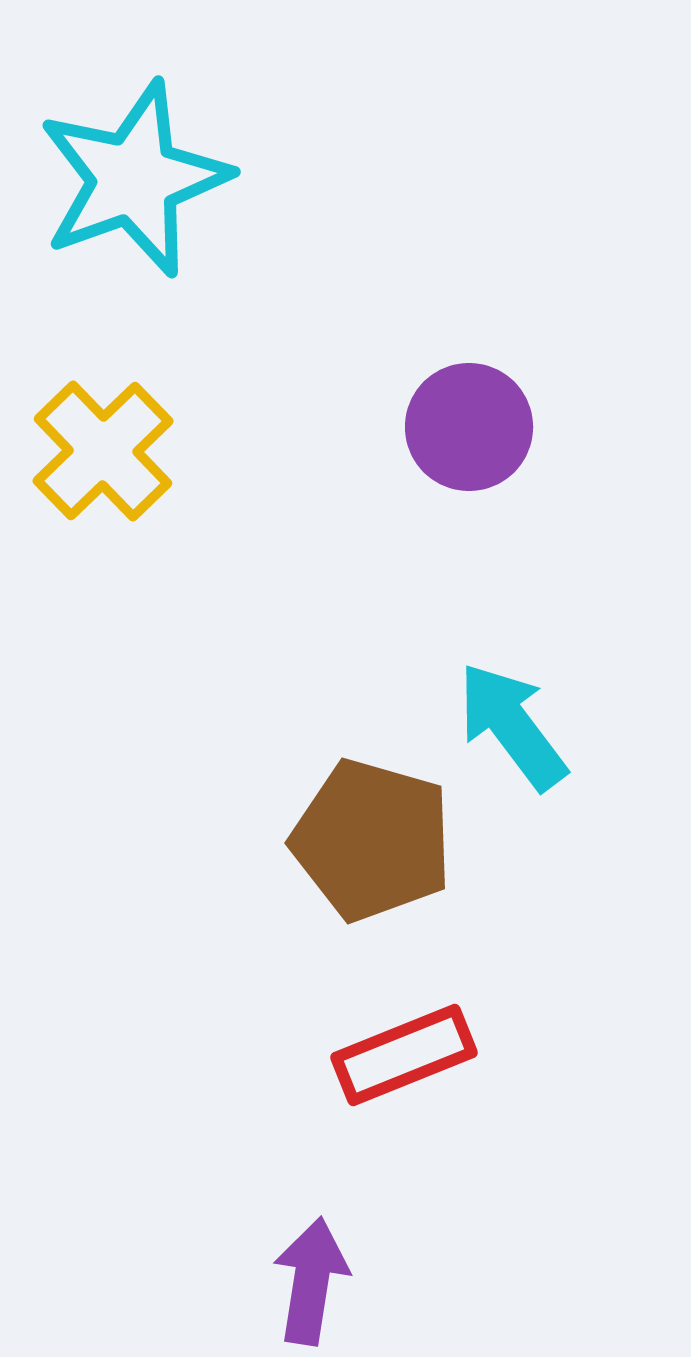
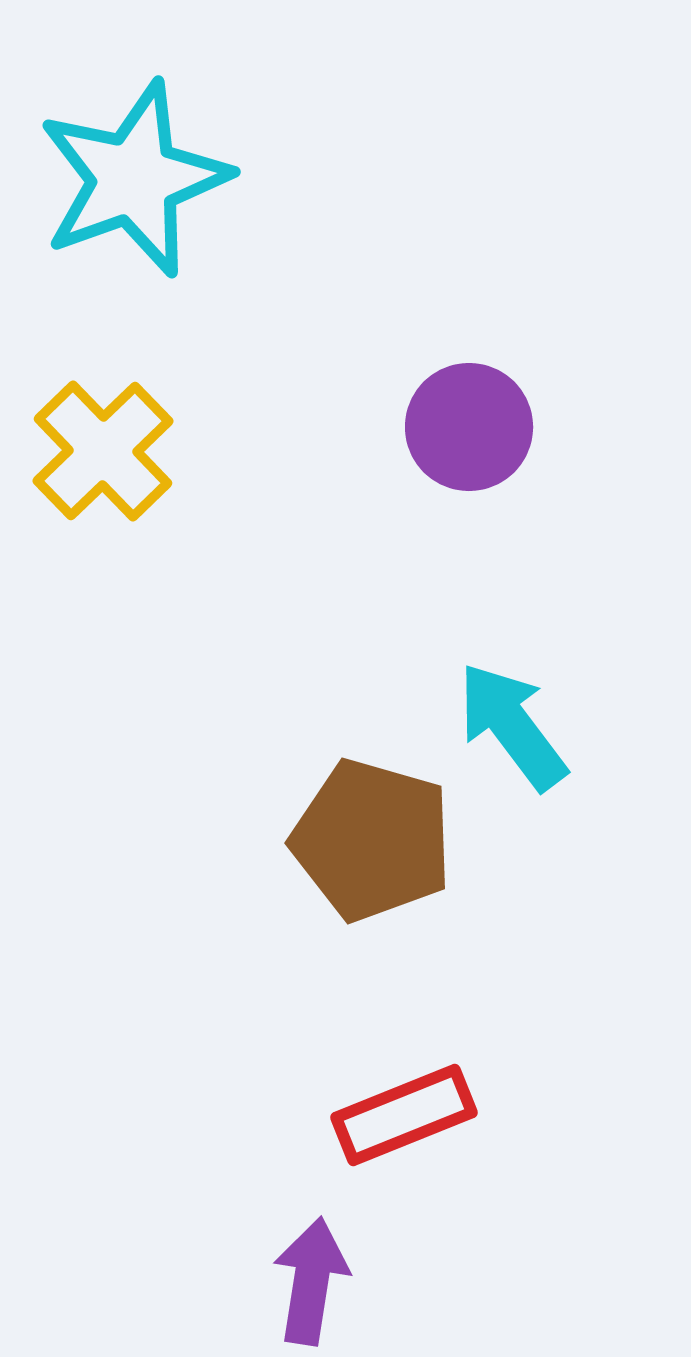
red rectangle: moved 60 px down
